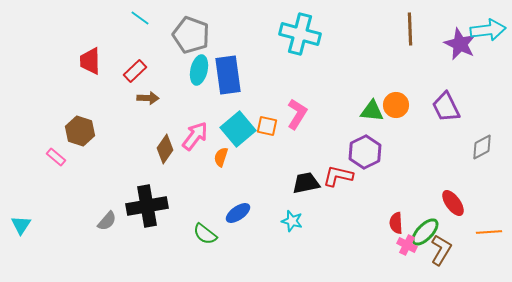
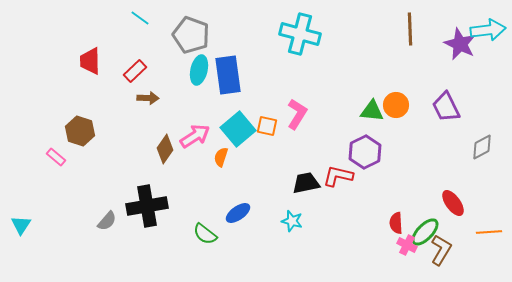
pink arrow: rotated 20 degrees clockwise
